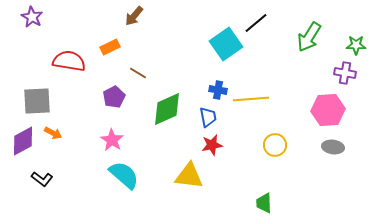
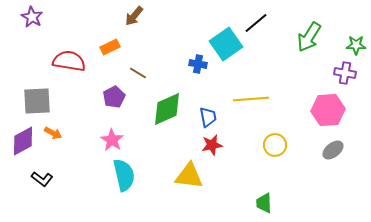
blue cross: moved 20 px left, 26 px up
gray ellipse: moved 3 px down; rotated 45 degrees counterclockwise
cyan semicircle: rotated 36 degrees clockwise
